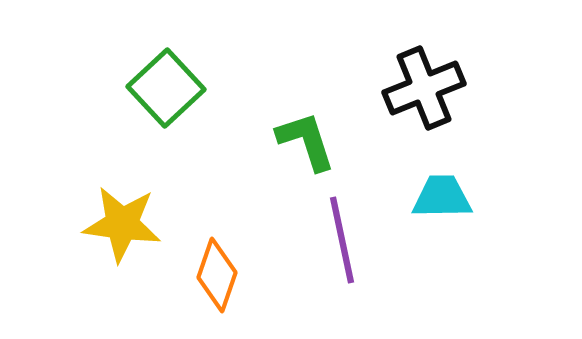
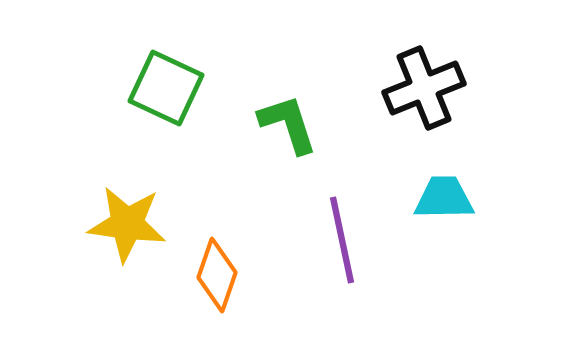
green square: rotated 22 degrees counterclockwise
green L-shape: moved 18 px left, 17 px up
cyan trapezoid: moved 2 px right, 1 px down
yellow star: moved 5 px right
